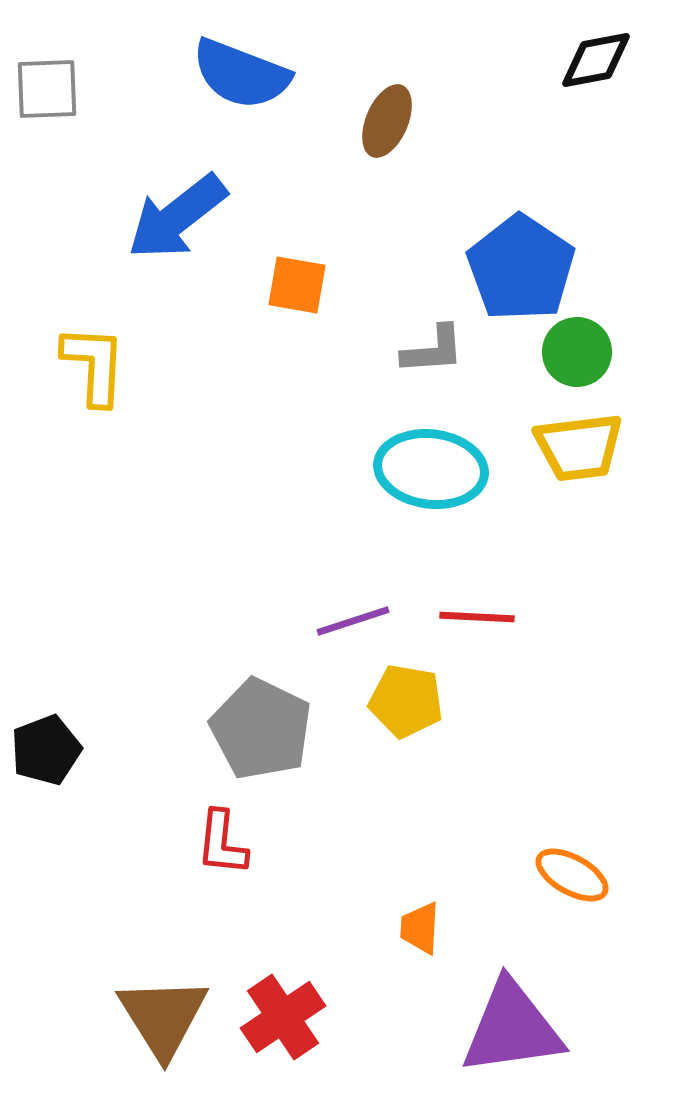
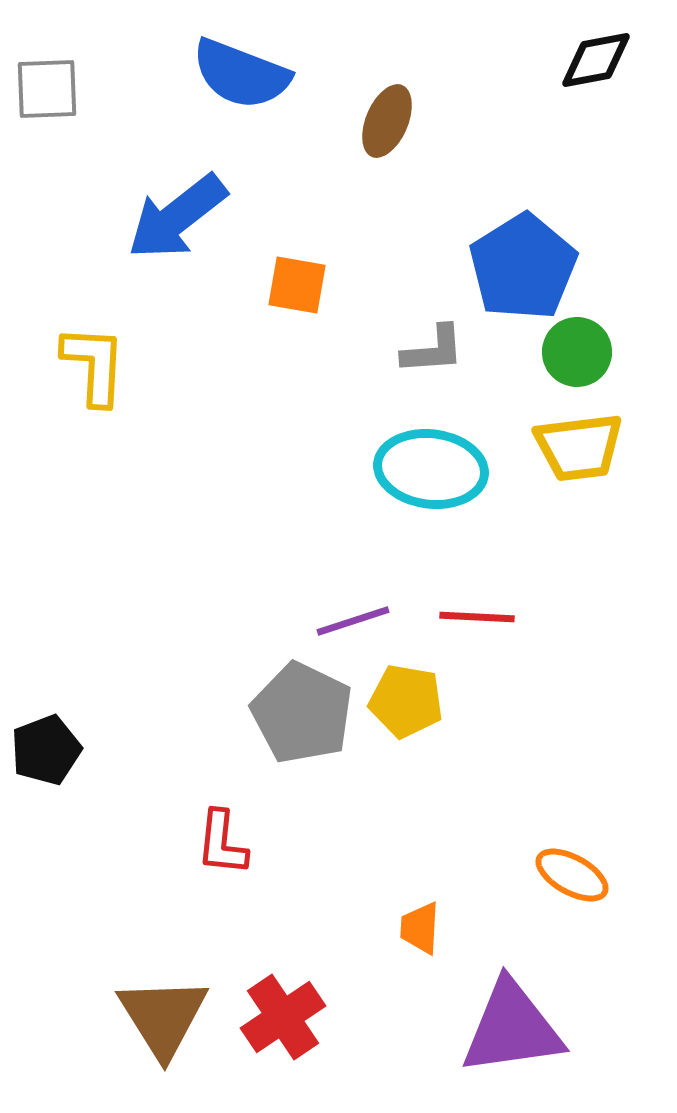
blue pentagon: moved 2 px right, 1 px up; rotated 6 degrees clockwise
gray pentagon: moved 41 px right, 16 px up
